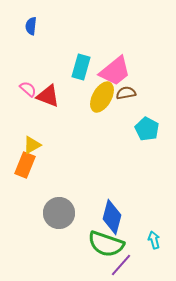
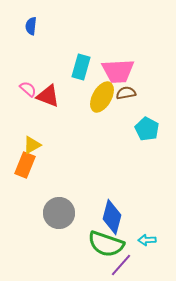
pink trapezoid: moved 3 px right; rotated 36 degrees clockwise
cyan arrow: moved 7 px left; rotated 78 degrees counterclockwise
